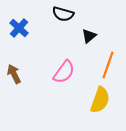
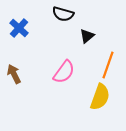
black triangle: moved 2 px left
yellow semicircle: moved 3 px up
